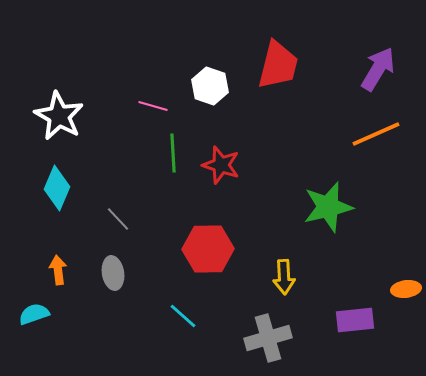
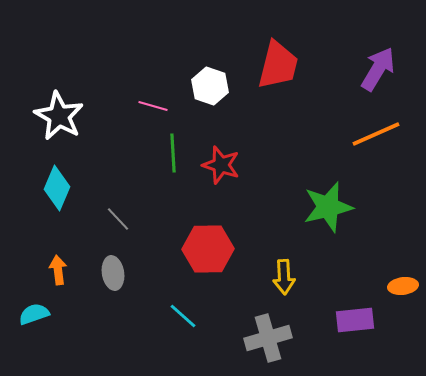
orange ellipse: moved 3 px left, 3 px up
